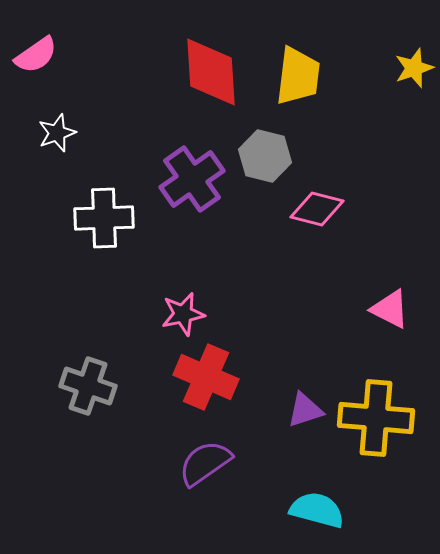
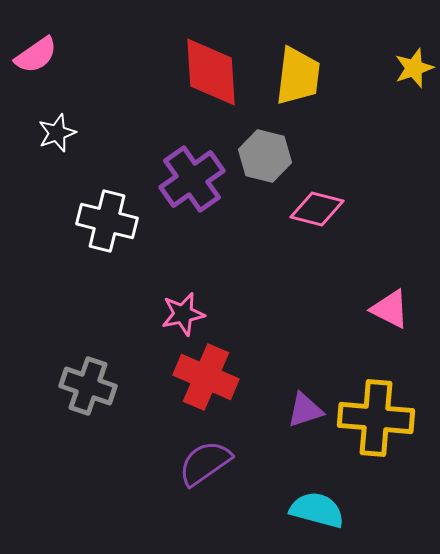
white cross: moved 3 px right, 3 px down; rotated 16 degrees clockwise
